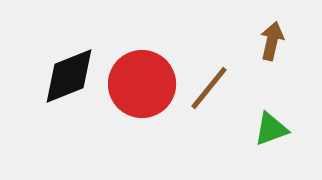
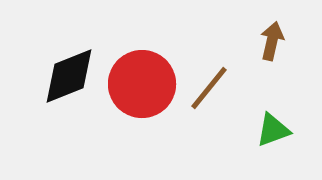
green triangle: moved 2 px right, 1 px down
